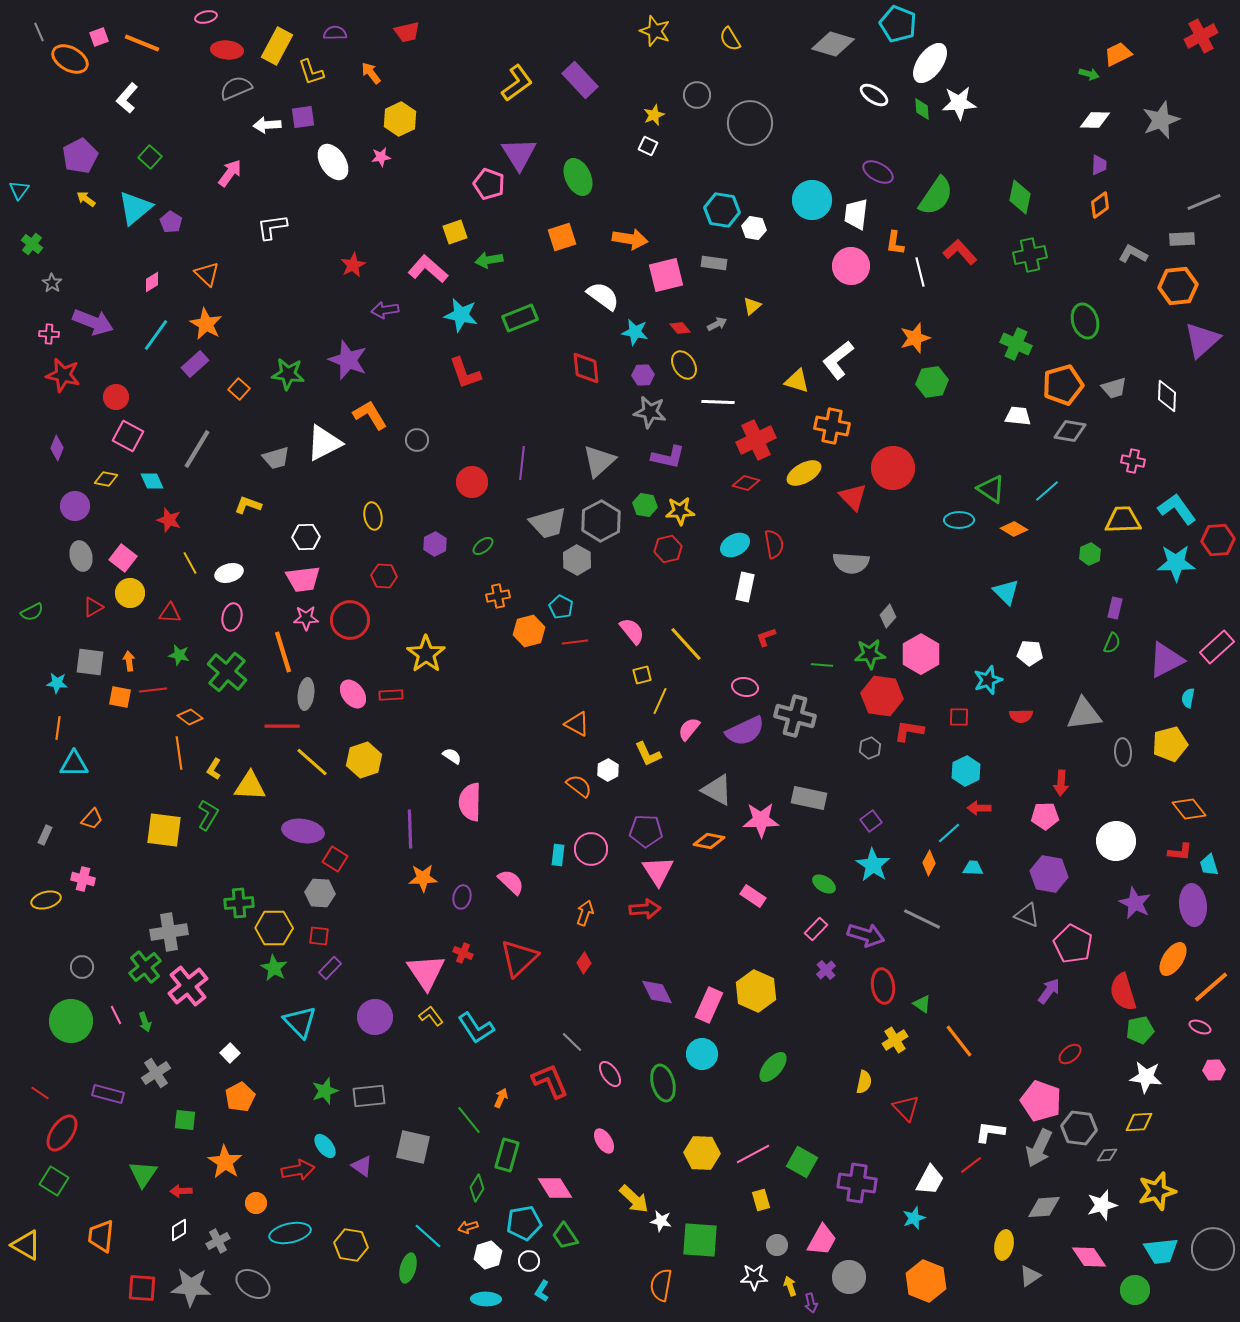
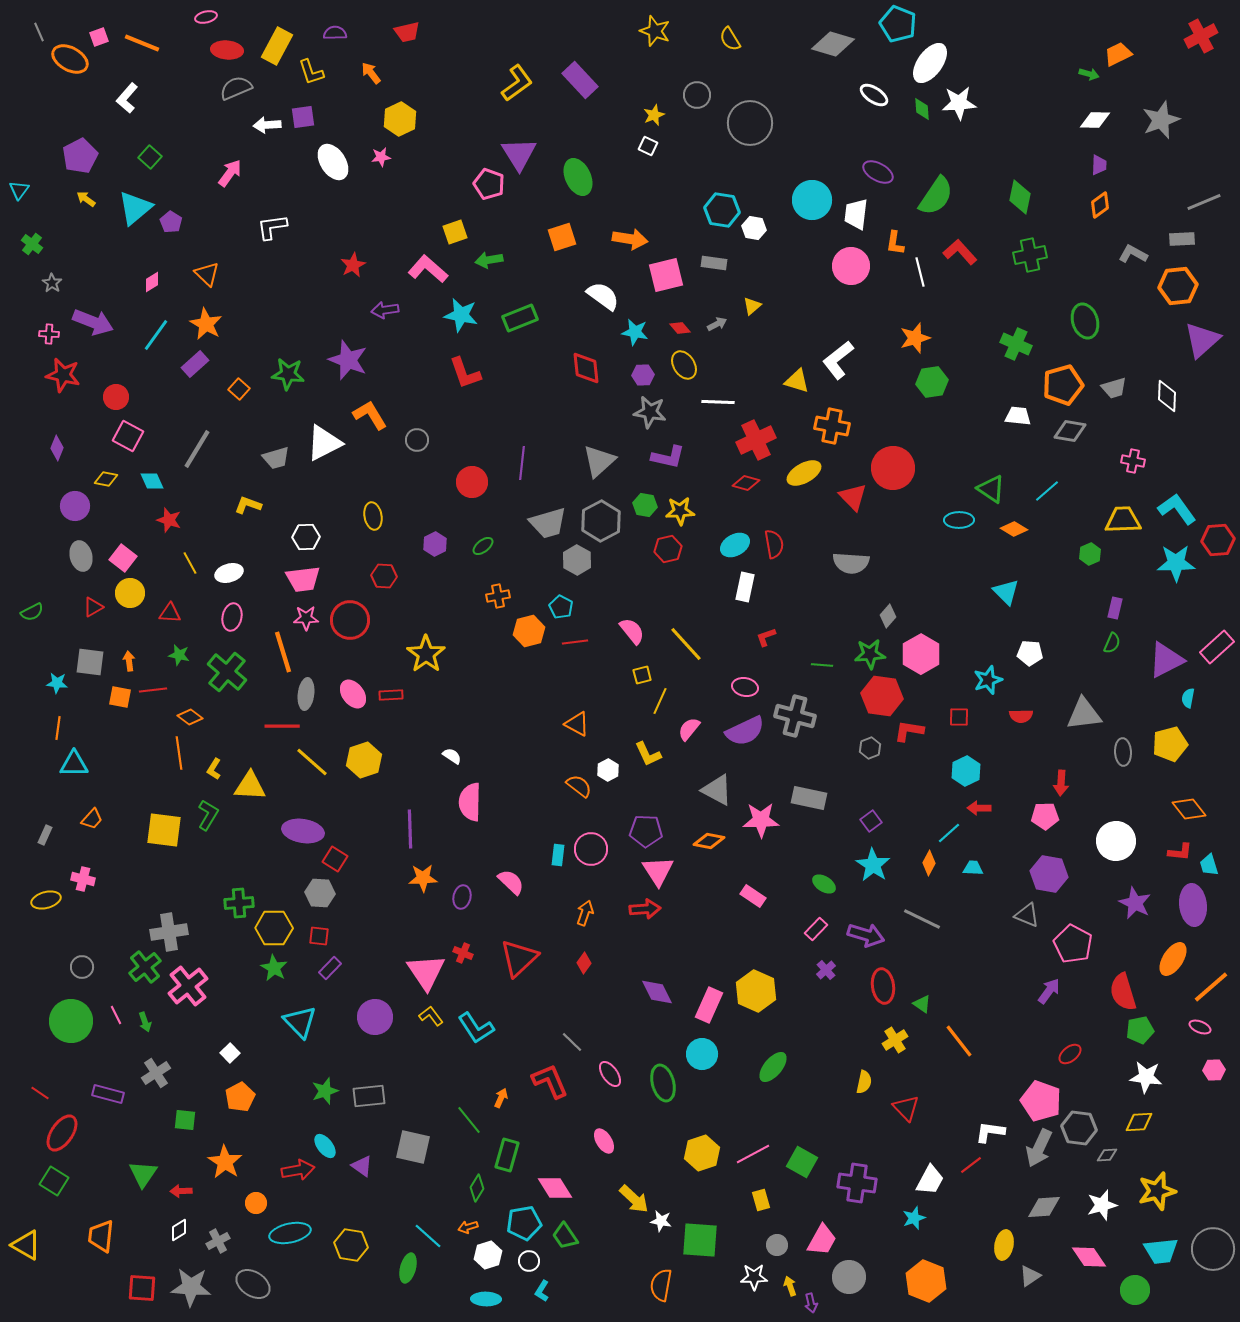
yellow hexagon at (702, 1153): rotated 20 degrees counterclockwise
